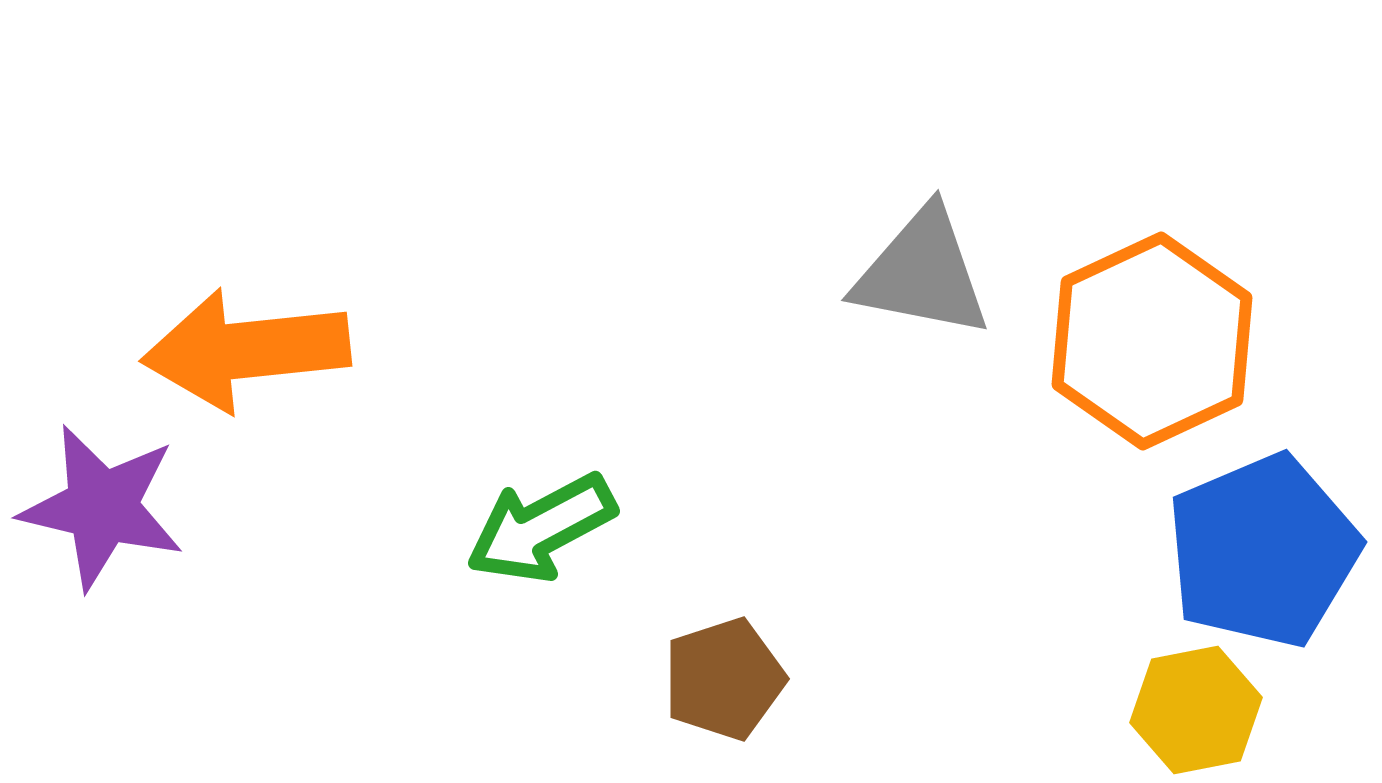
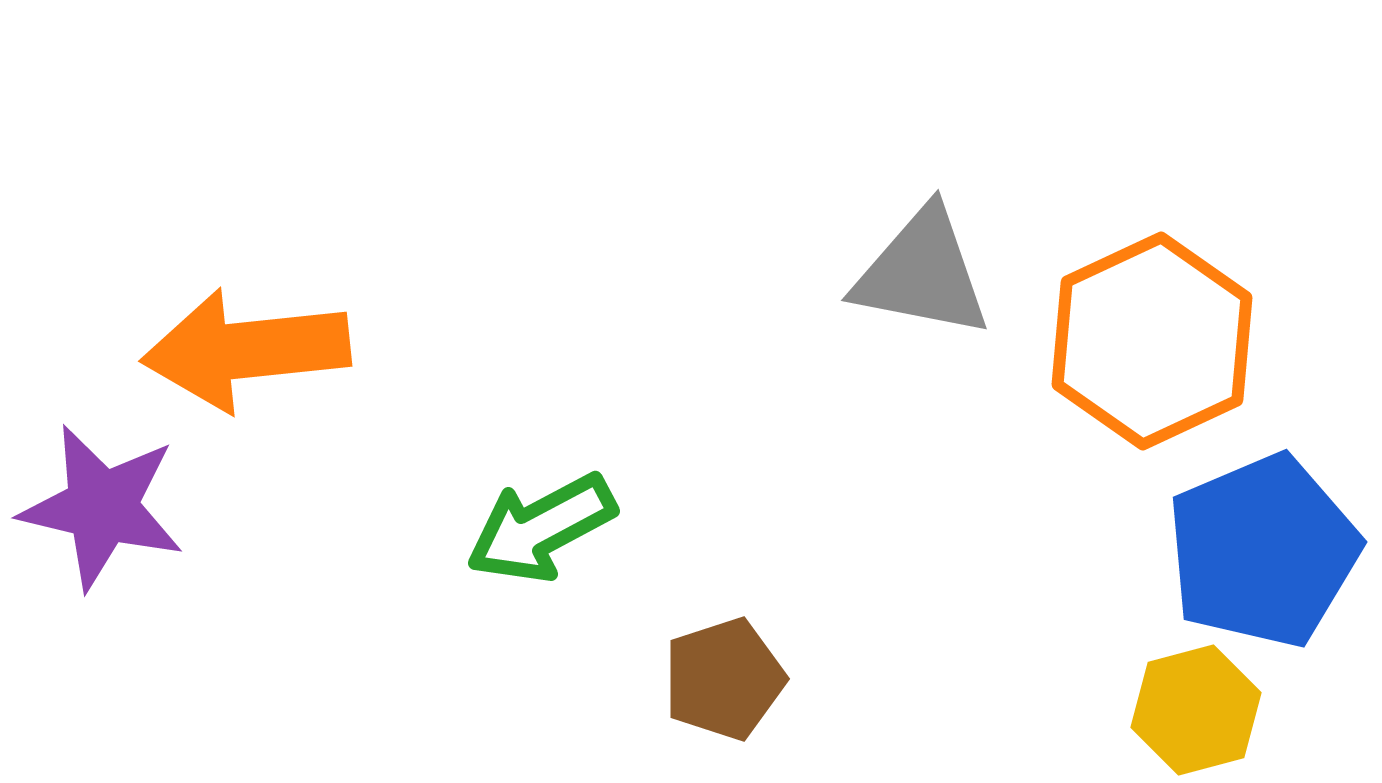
yellow hexagon: rotated 4 degrees counterclockwise
